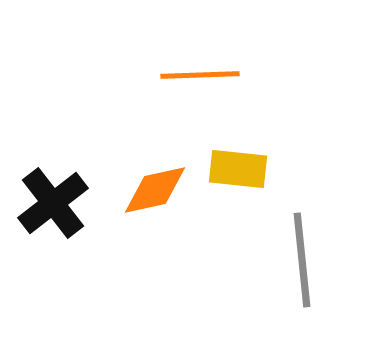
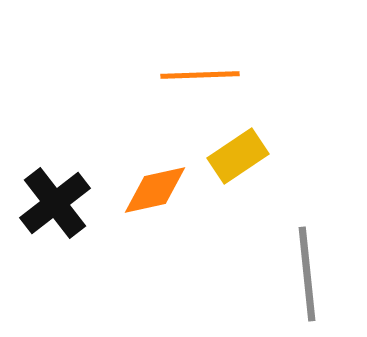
yellow rectangle: moved 13 px up; rotated 40 degrees counterclockwise
black cross: moved 2 px right
gray line: moved 5 px right, 14 px down
